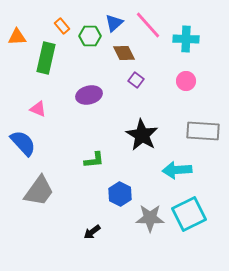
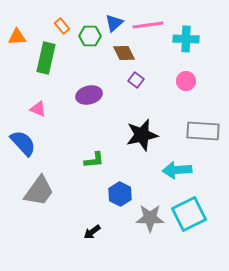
pink line: rotated 56 degrees counterclockwise
black star: rotated 28 degrees clockwise
